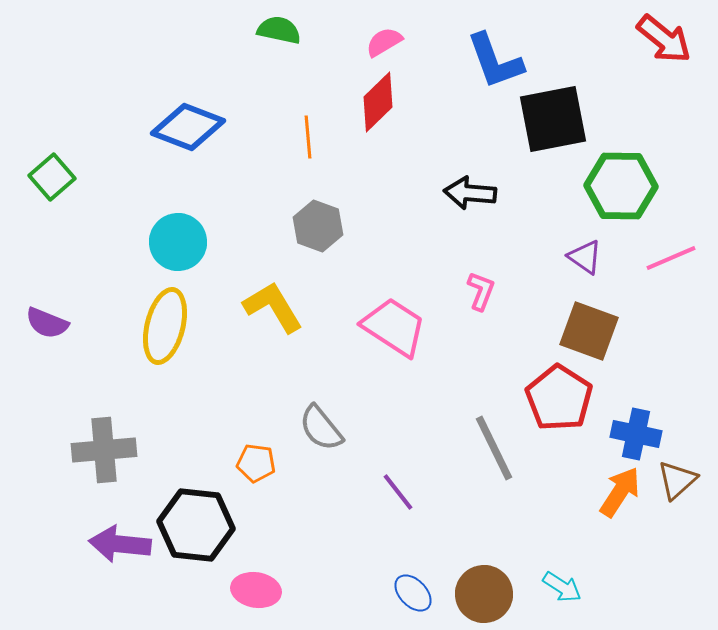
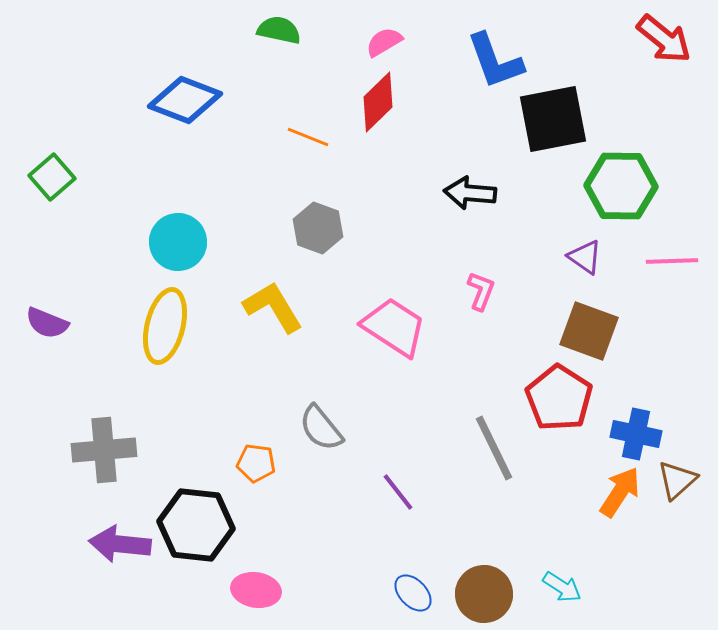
blue diamond: moved 3 px left, 27 px up
orange line: rotated 63 degrees counterclockwise
gray hexagon: moved 2 px down
pink line: moved 1 px right, 3 px down; rotated 21 degrees clockwise
